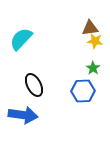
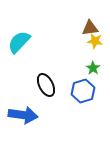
cyan semicircle: moved 2 px left, 3 px down
black ellipse: moved 12 px right
blue hexagon: rotated 15 degrees counterclockwise
